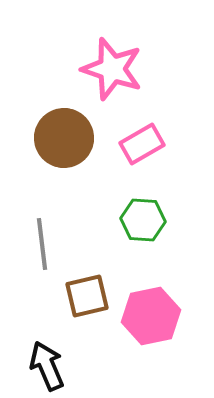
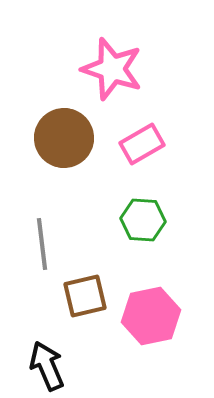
brown square: moved 2 px left
